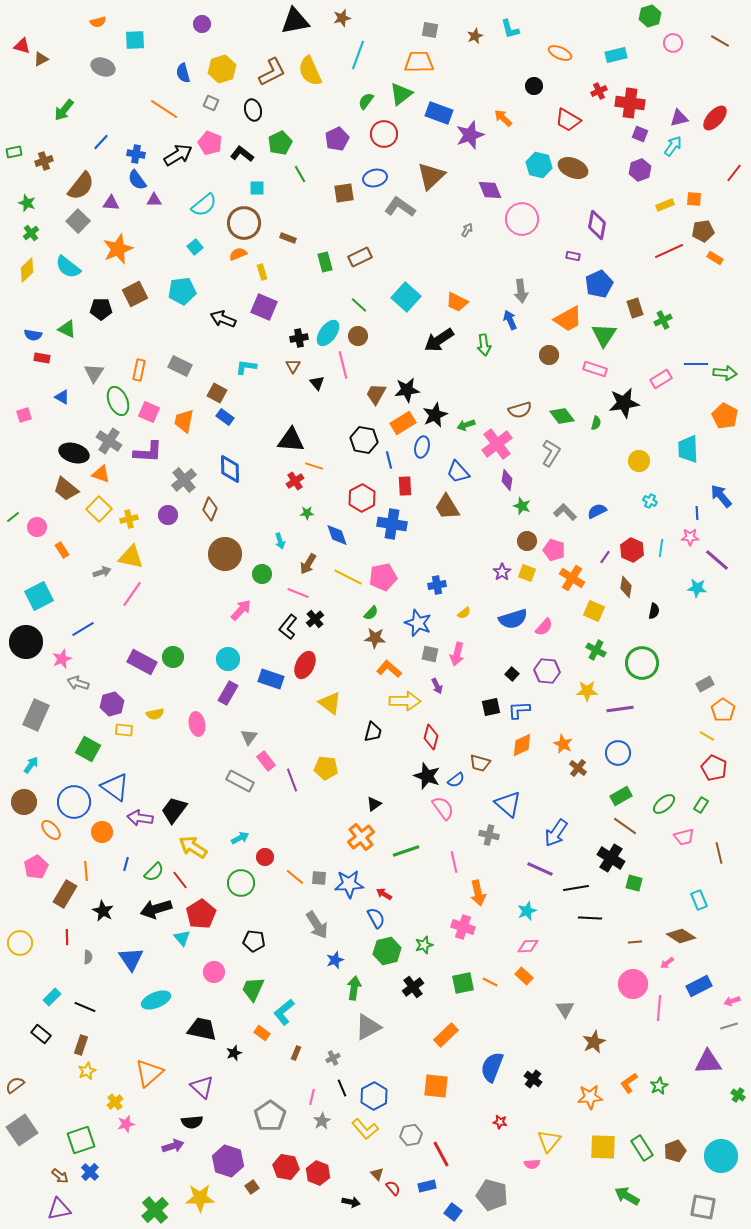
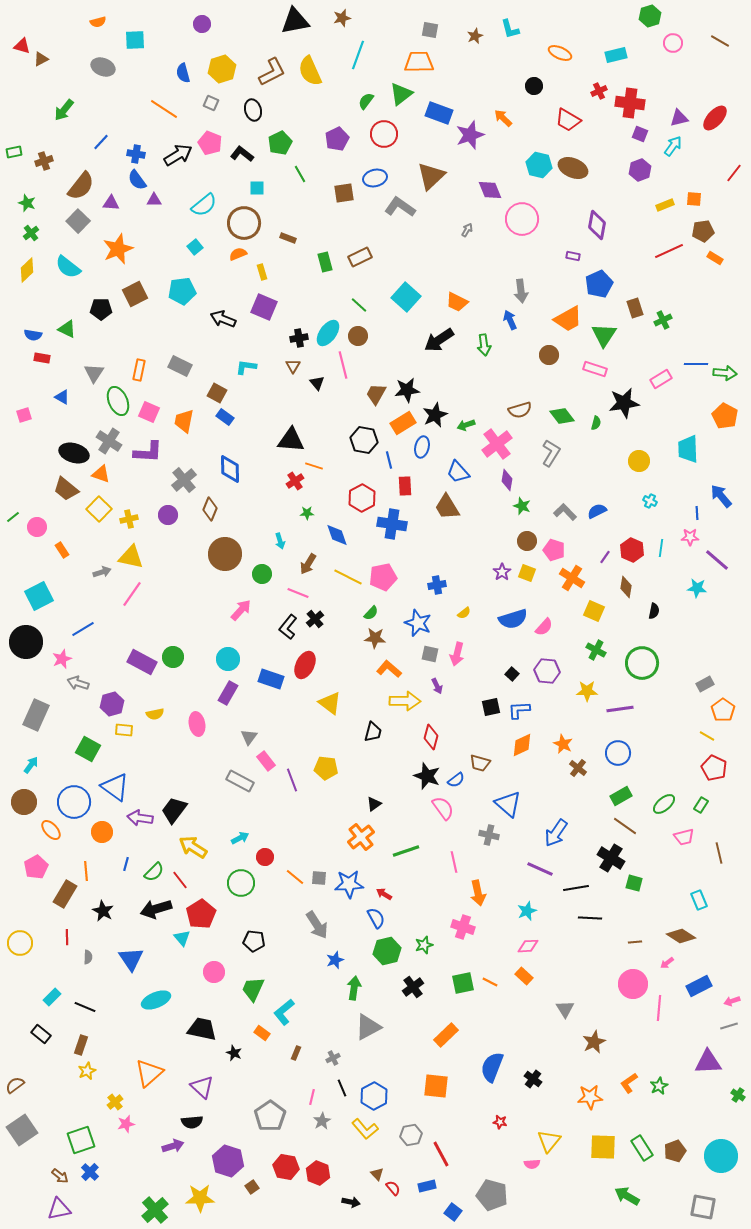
black star at (234, 1053): rotated 28 degrees counterclockwise
